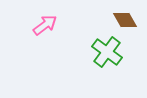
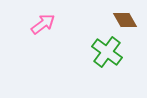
pink arrow: moved 2 px left, 1 px up
